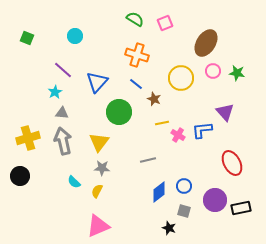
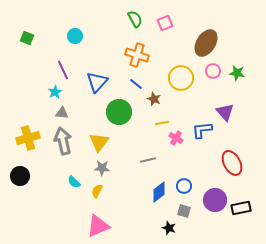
green semicircle: rotated 30 degrees clockwise
purple line: rotated 24 degrees clockwise
pink cross: moved 2 px left, 3 px down
